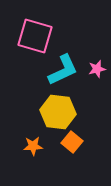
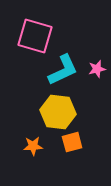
orange square: rotated 35 degrees clockwise
